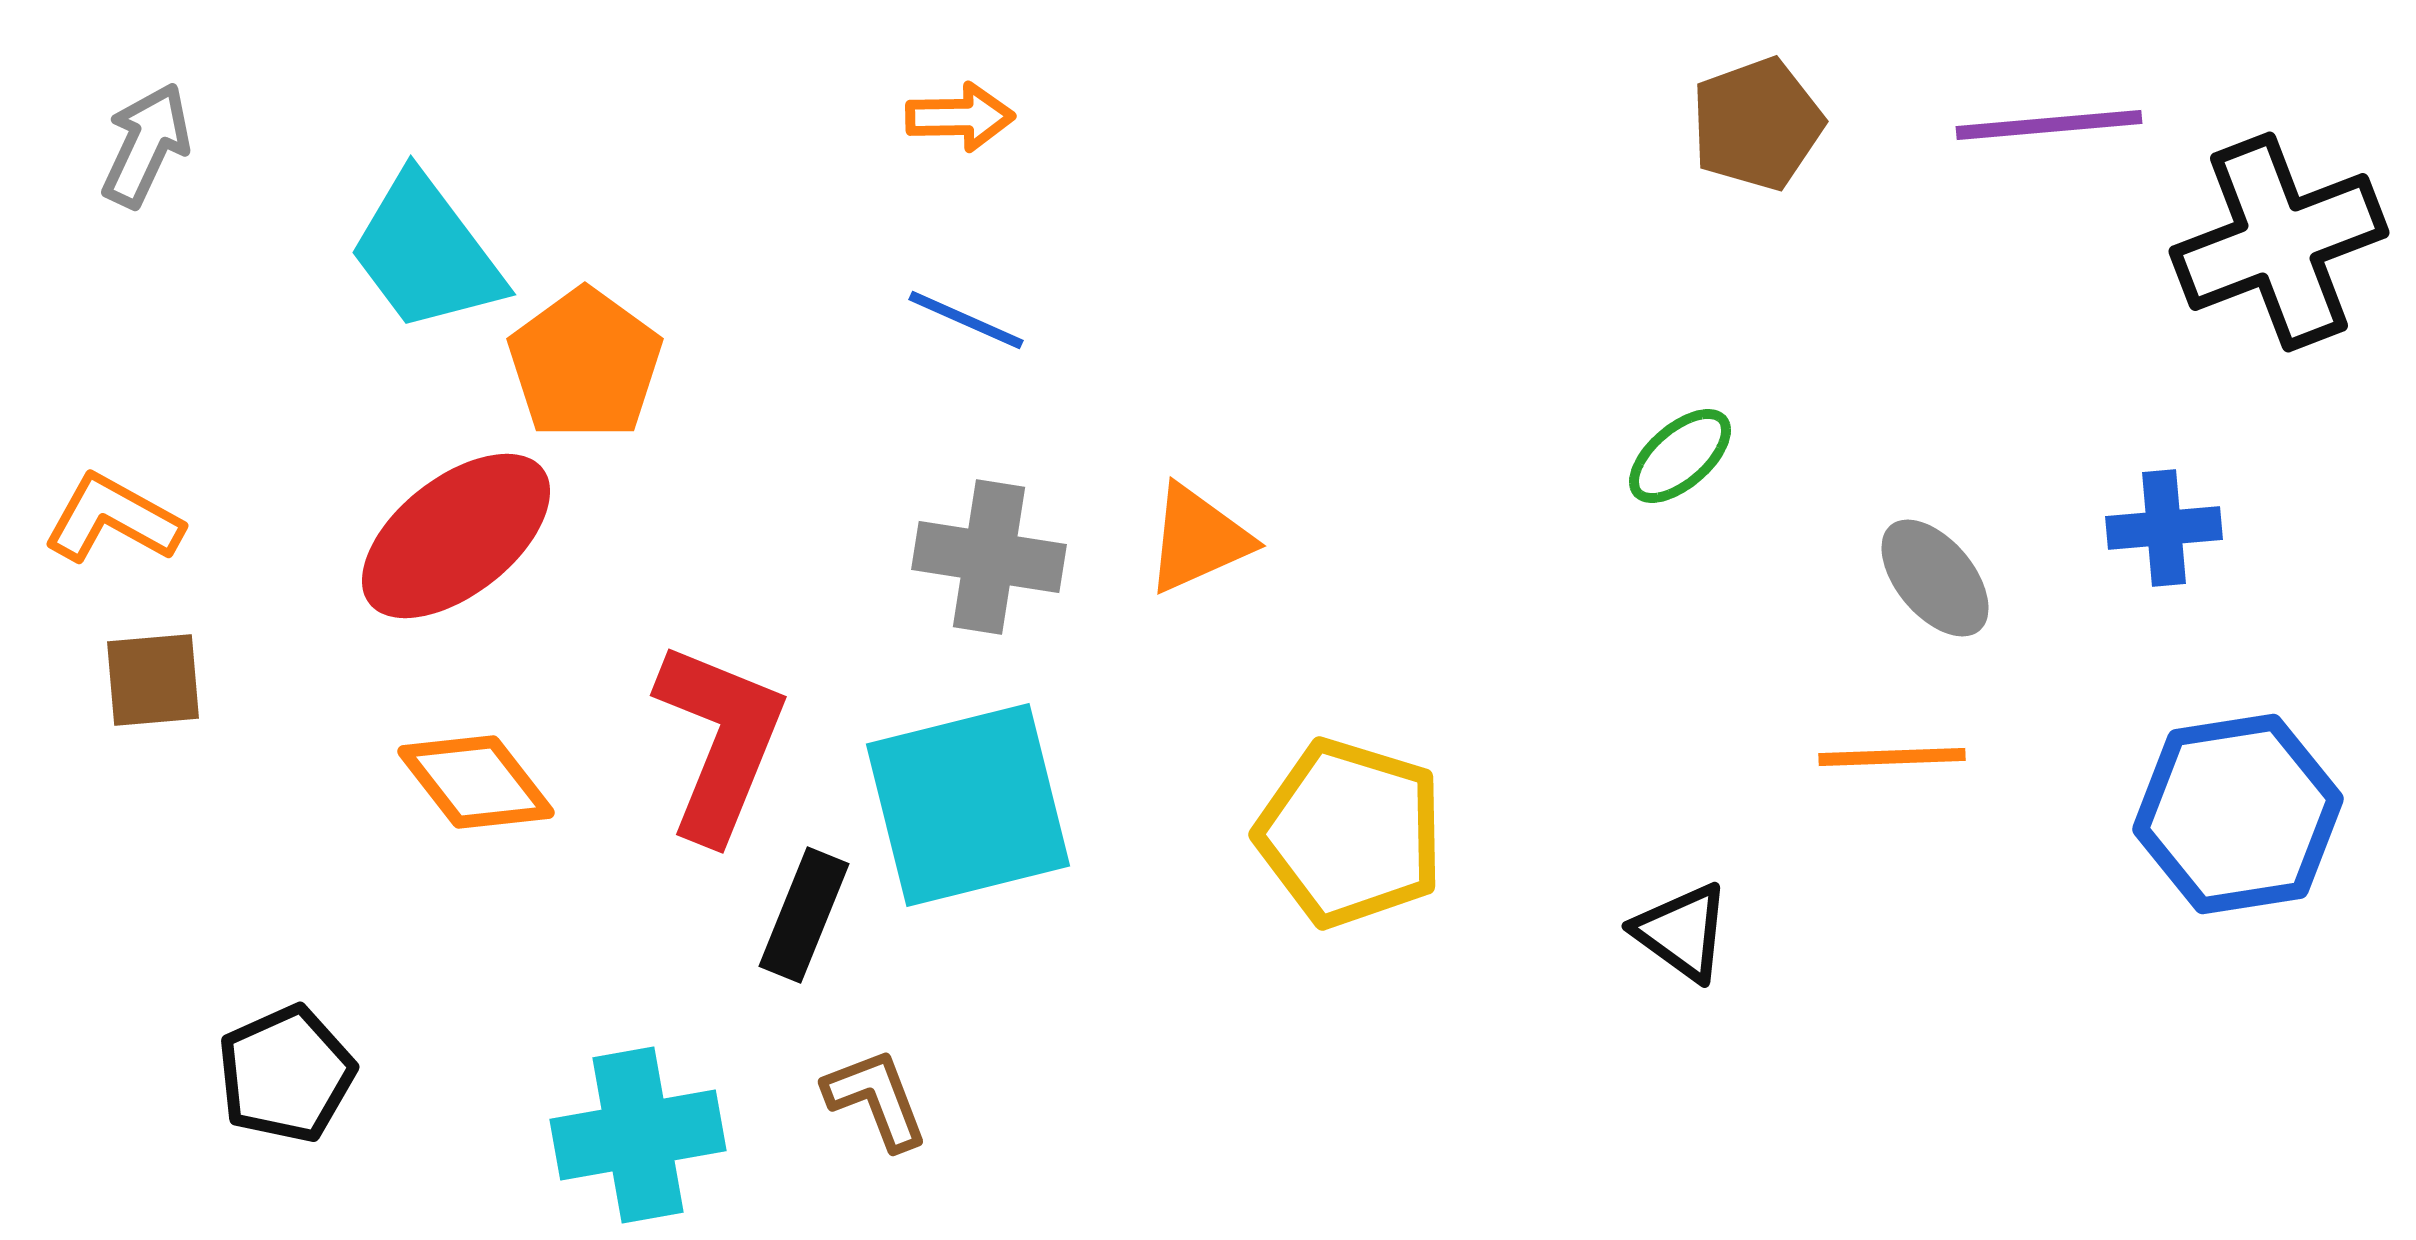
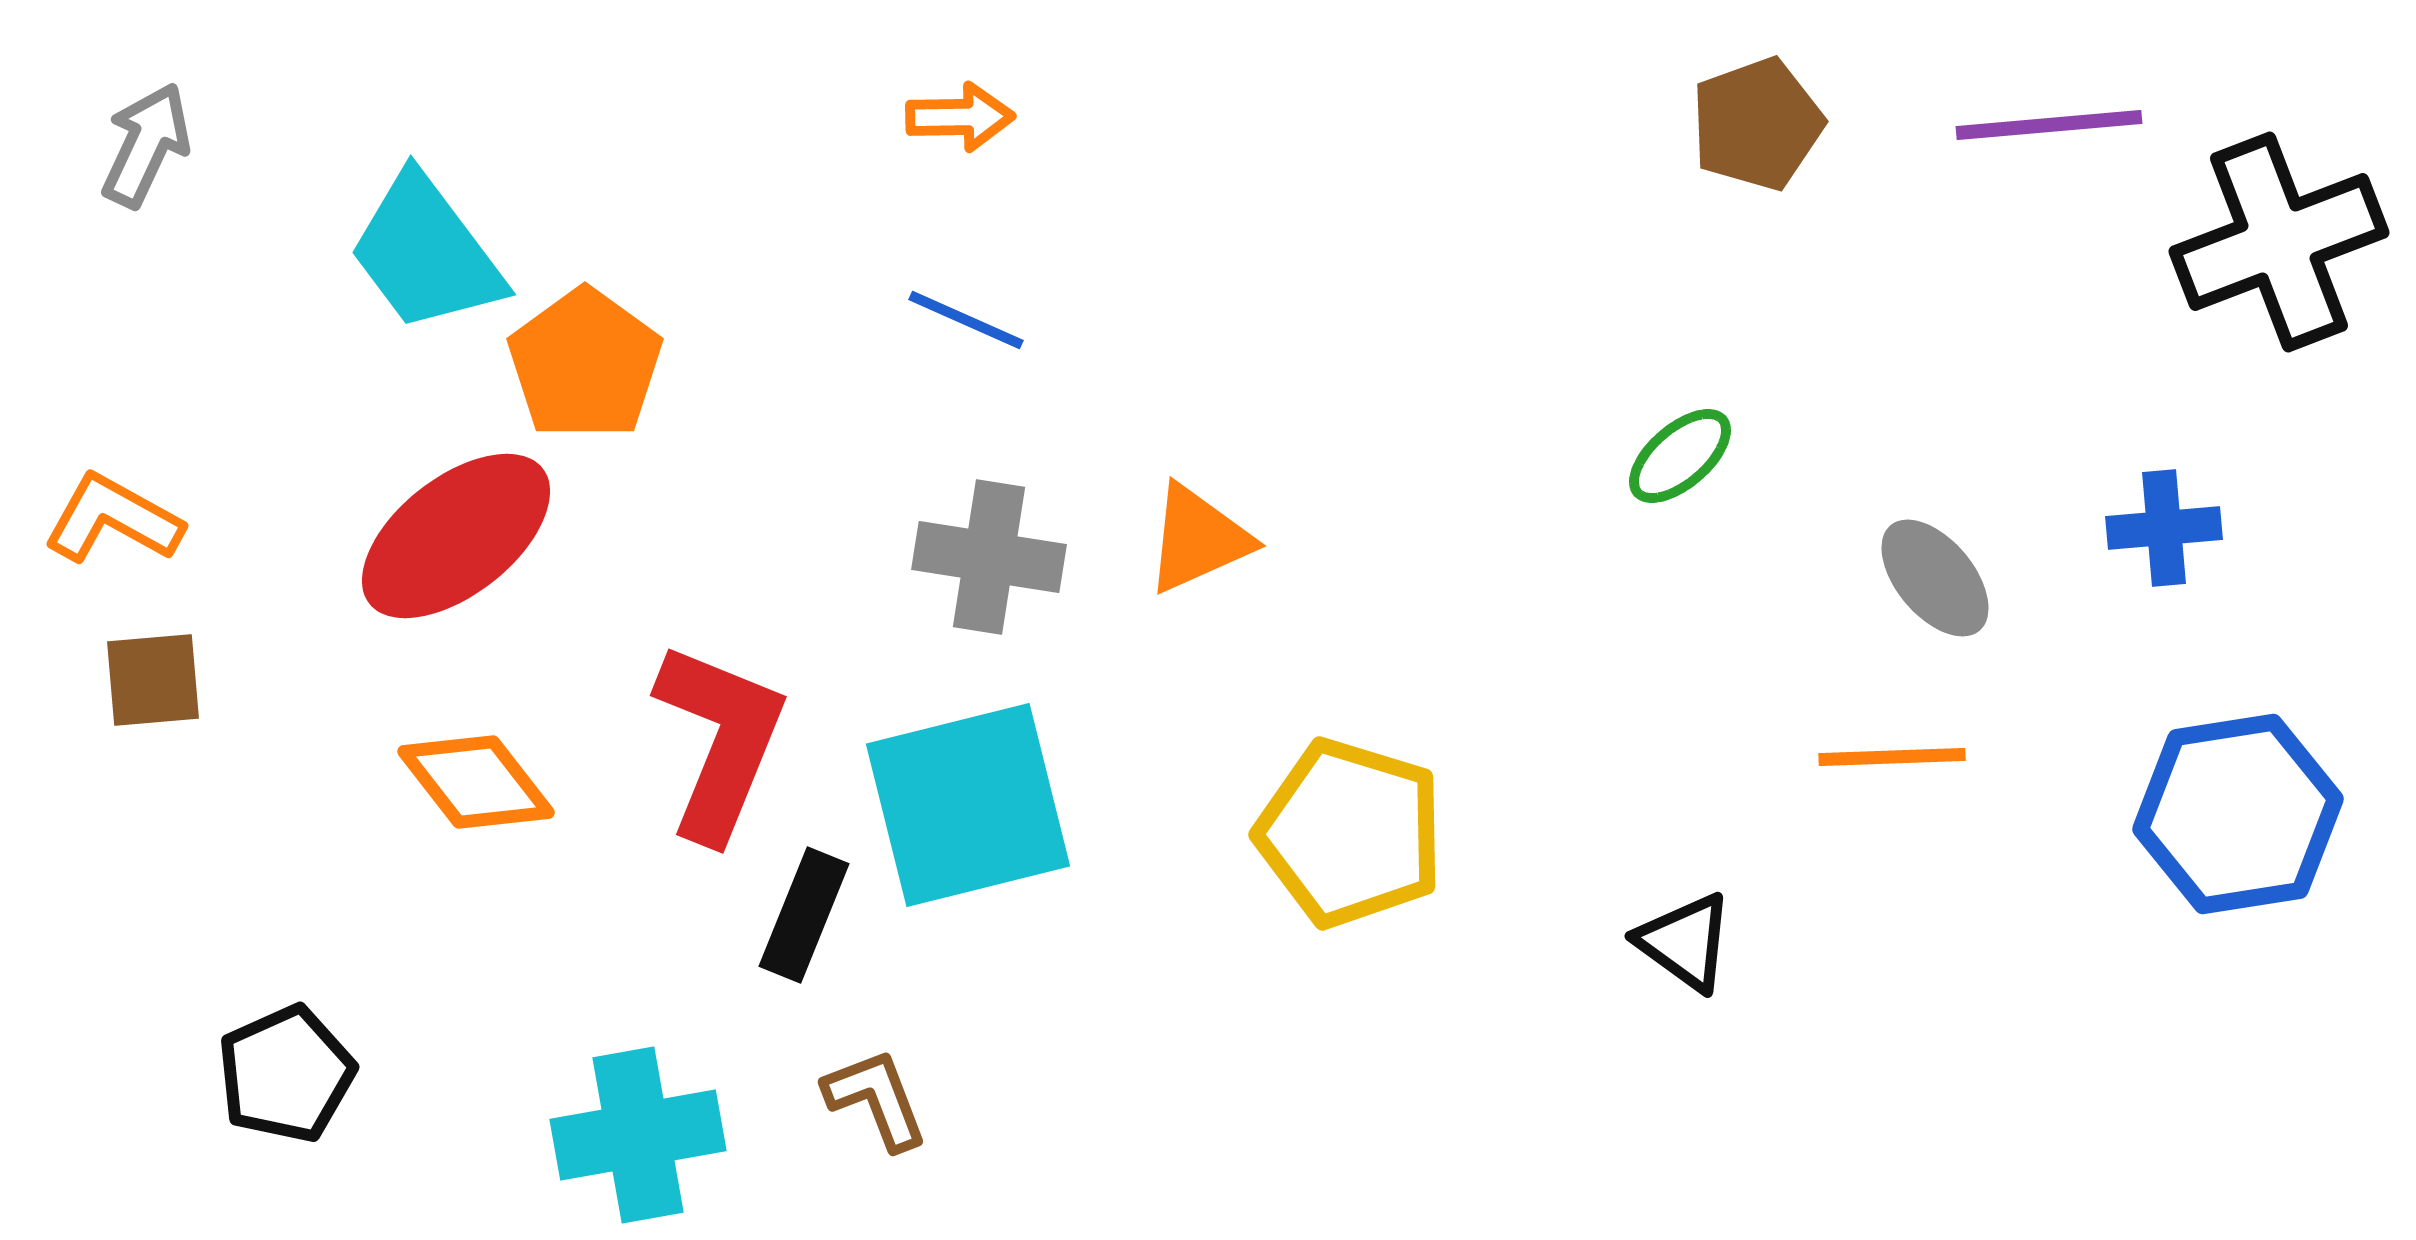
black triangle: moved 3 px right, 10 px down
